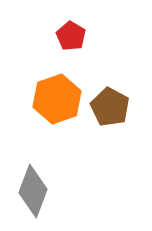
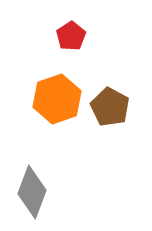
red pentagon: rotated 8 degrees clockwise
gray diamond: moved 1 px left, 1 px down
